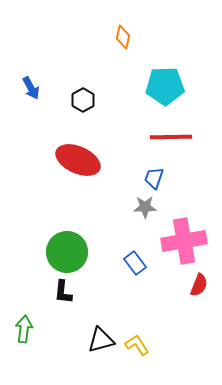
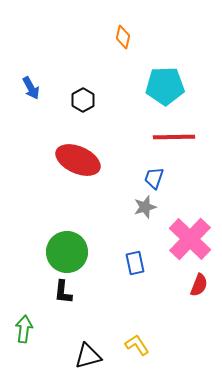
red line: moved 3 px right
gray star: rotated 15 degrees counterclockwise
pink cross: moved 6 px right, 2 px up; rotated 36 degrees counterclockwise
blue rectangle: rotated 25 degrees clockwise
black triangle: moved 13 px left, 16 px down
